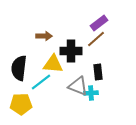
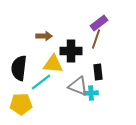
brown line: rotated 30 degrees counterclockwise
